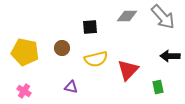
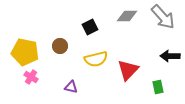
black square: rotated 21 degrees counterclockwise
brown circle: moved 2 px left, 2 px up
pink cross: moved 7 px right, 14 px up
